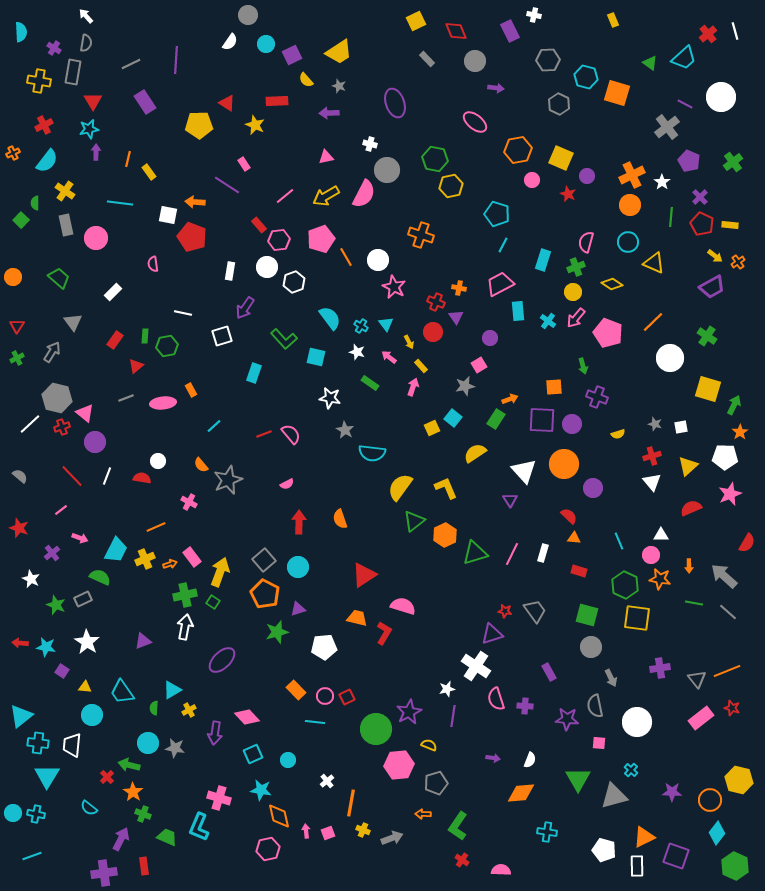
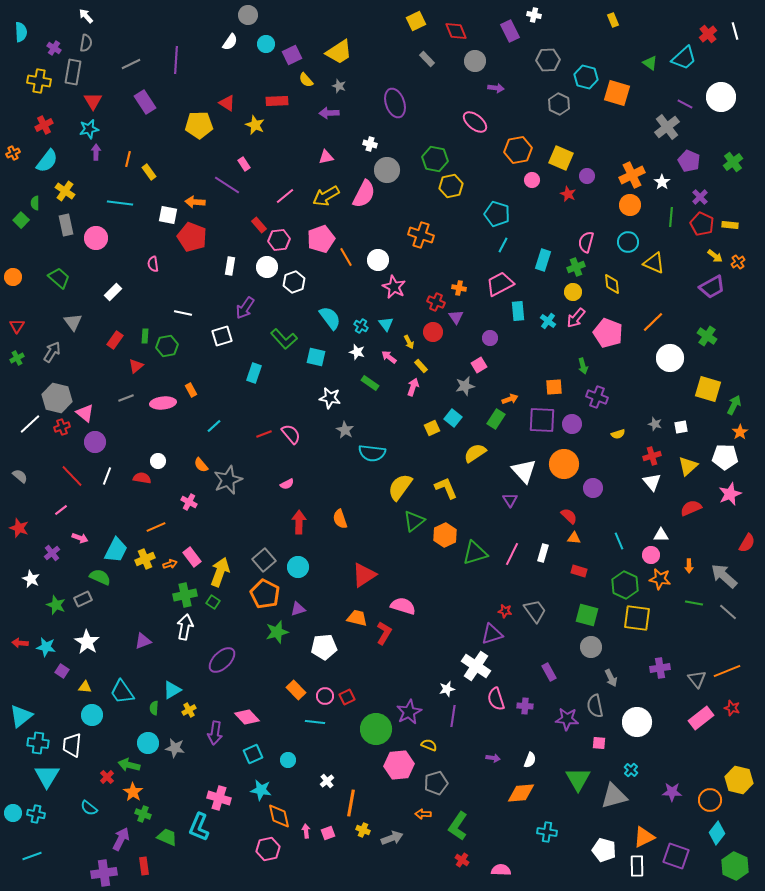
white rectangle at (230, 271): moved 5 px up
yellow diamond at (612, 284): rotated 50 degrees clockwise
